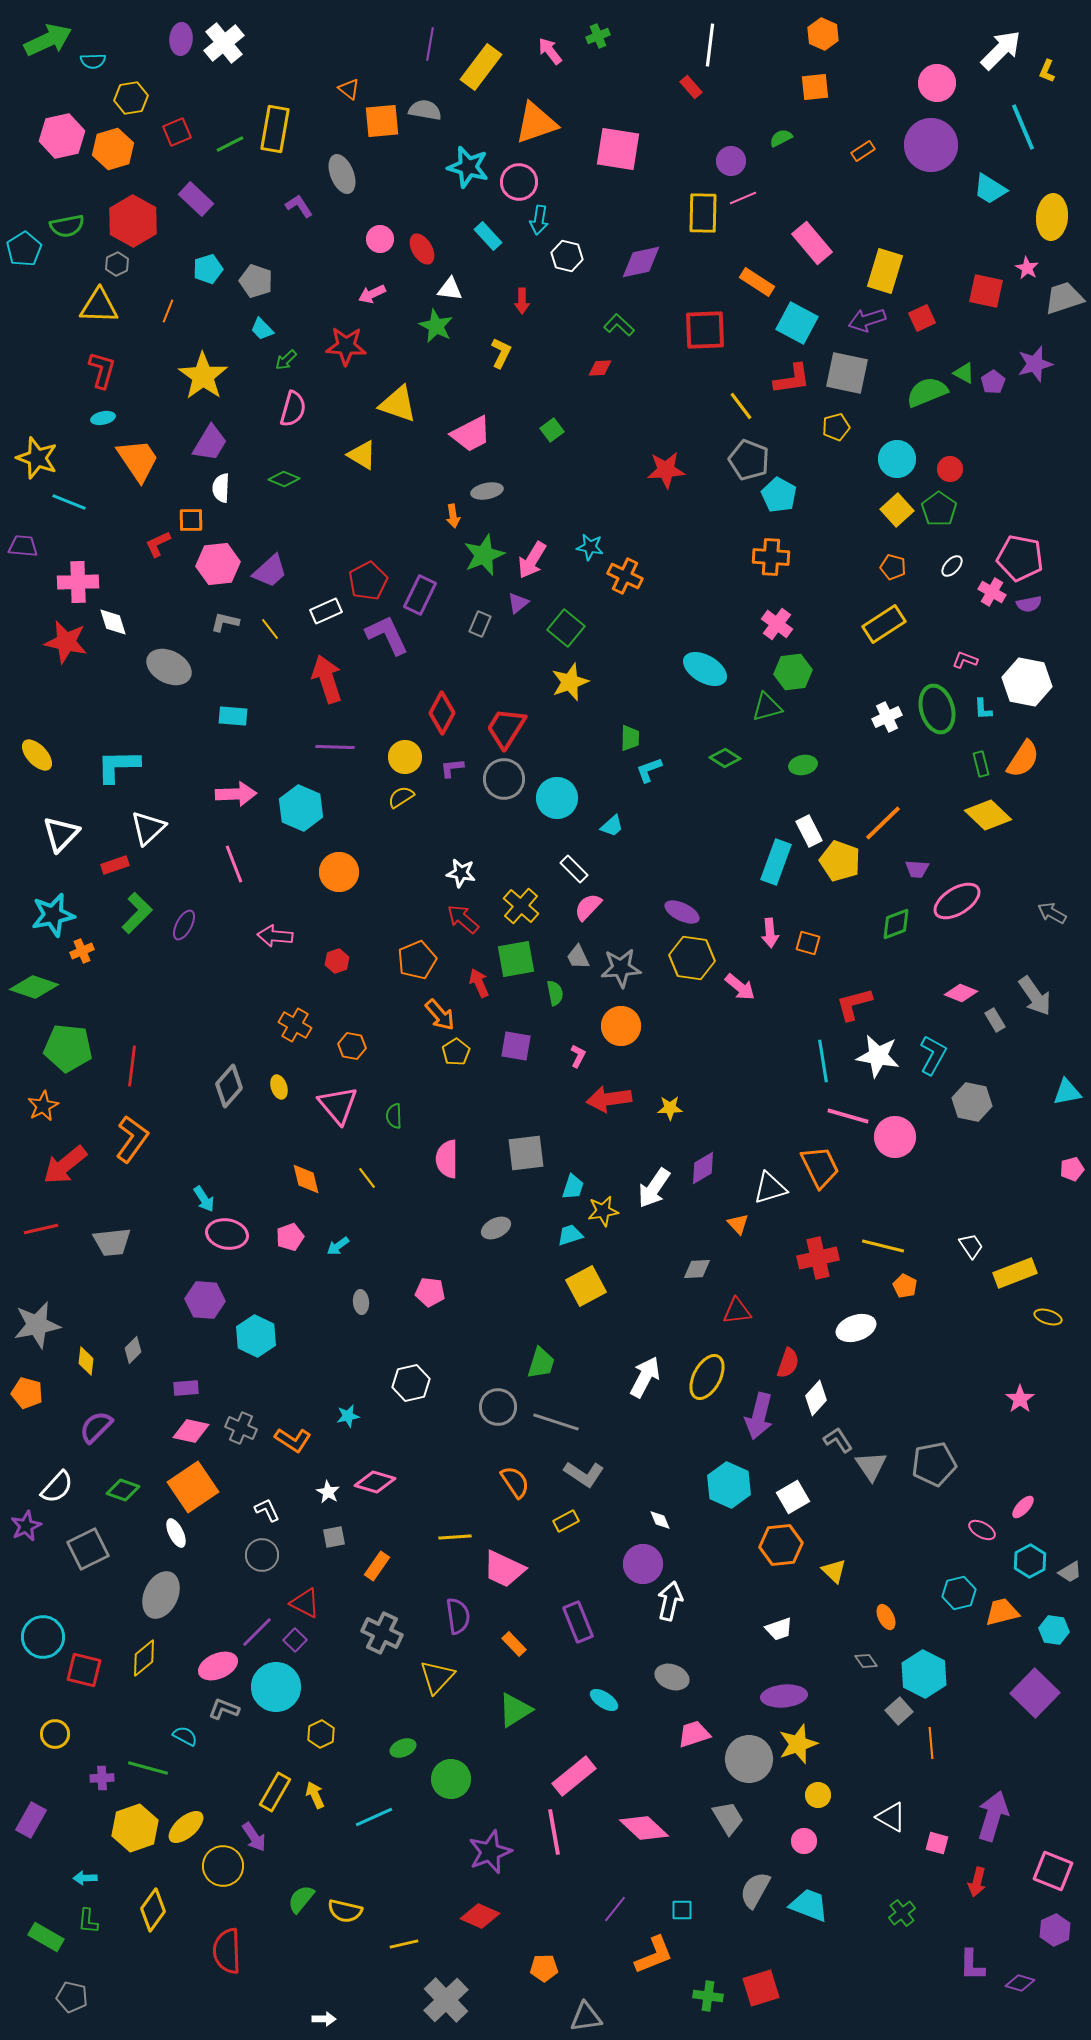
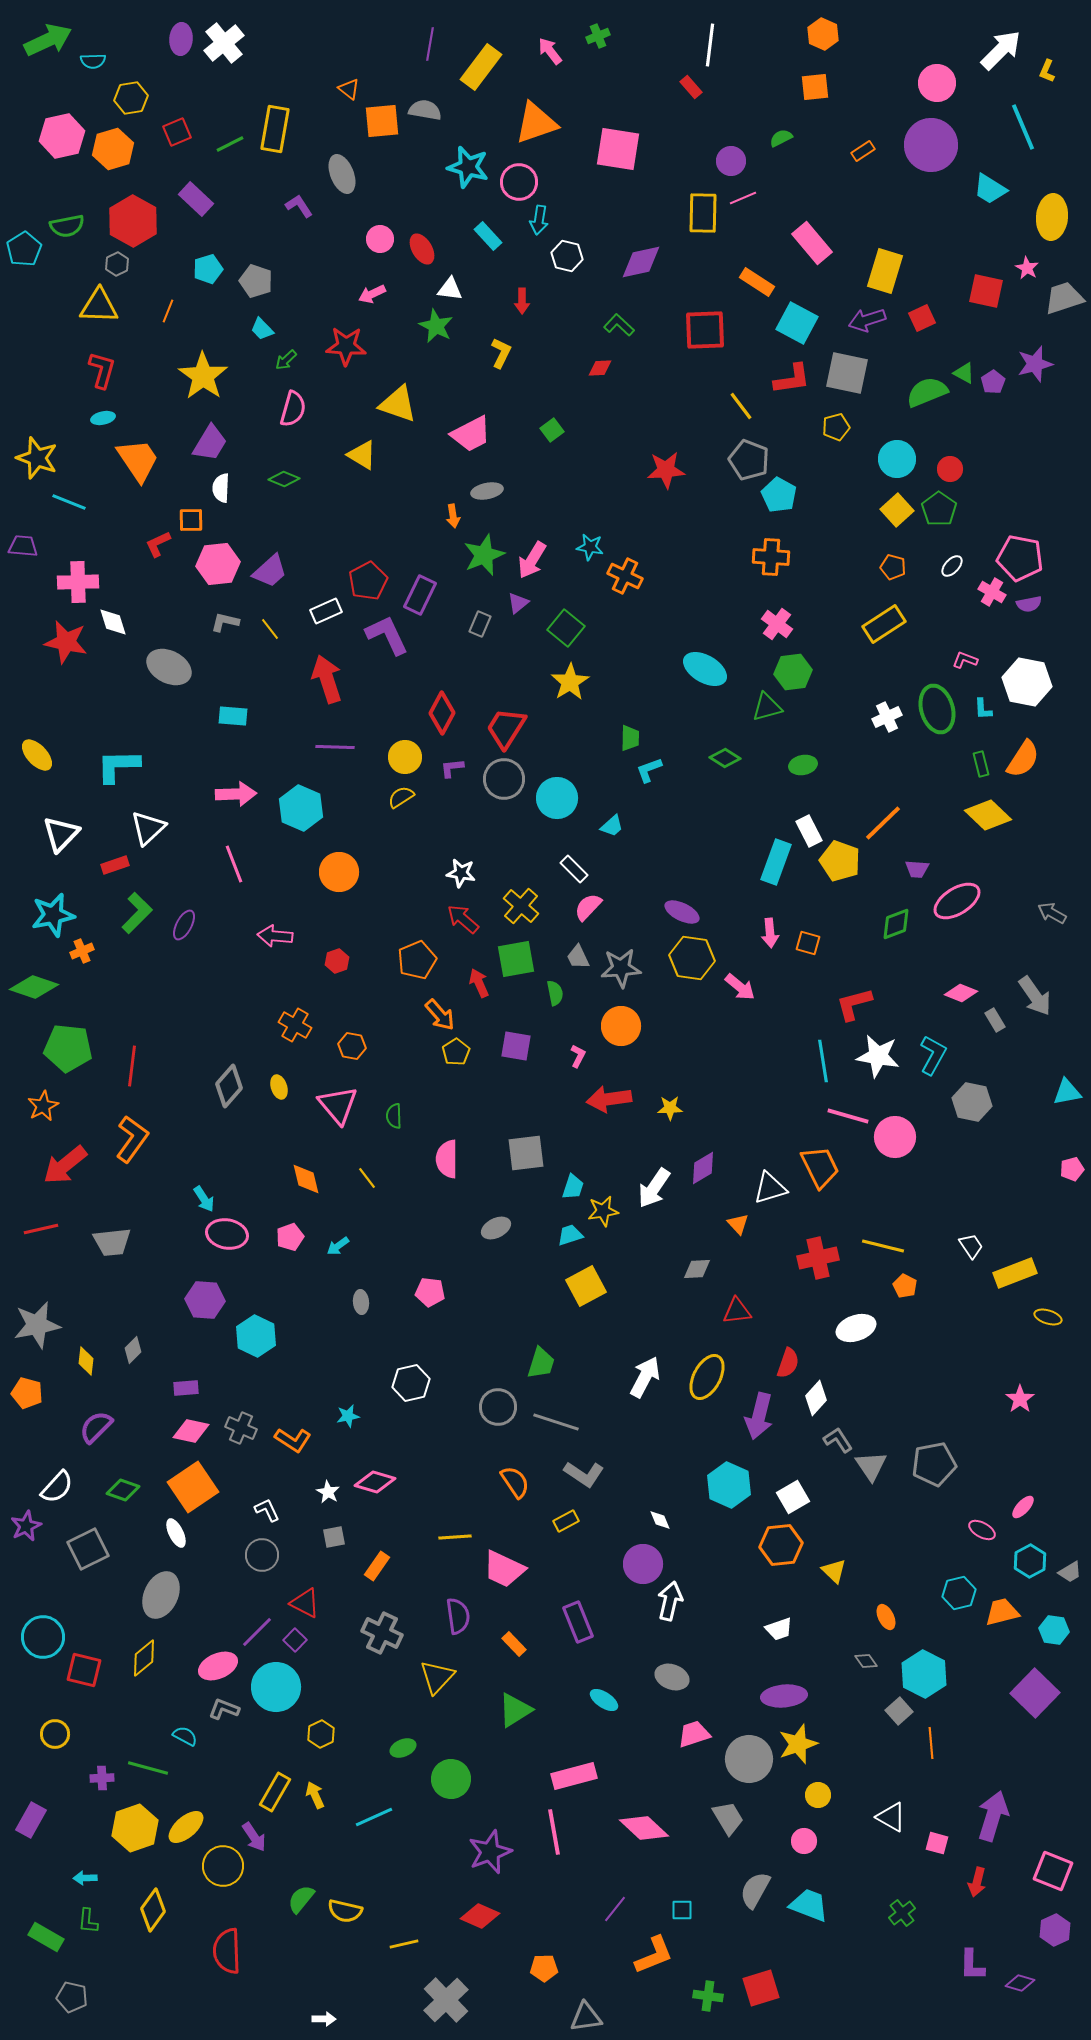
yellow star at (570, 682): rotated 12 degrees counterclockwise
pink rectangle at (574, 1776): rotated 24 degrees clockwise
